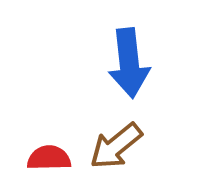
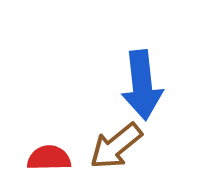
blue arrow: moved 13 px right, 22 px down
